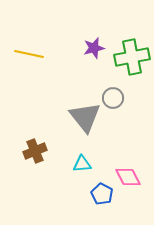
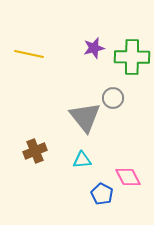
green cross: rotated 12 degrees clockwise
cyan triangle: moved 4 px up
